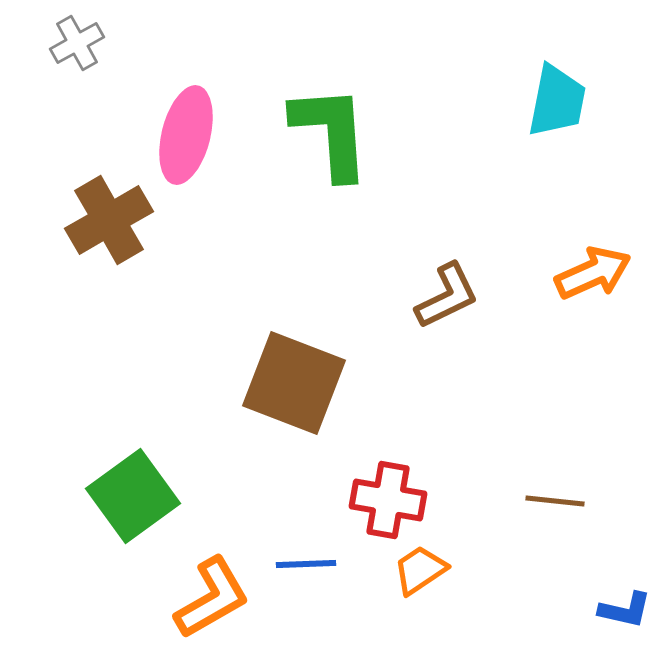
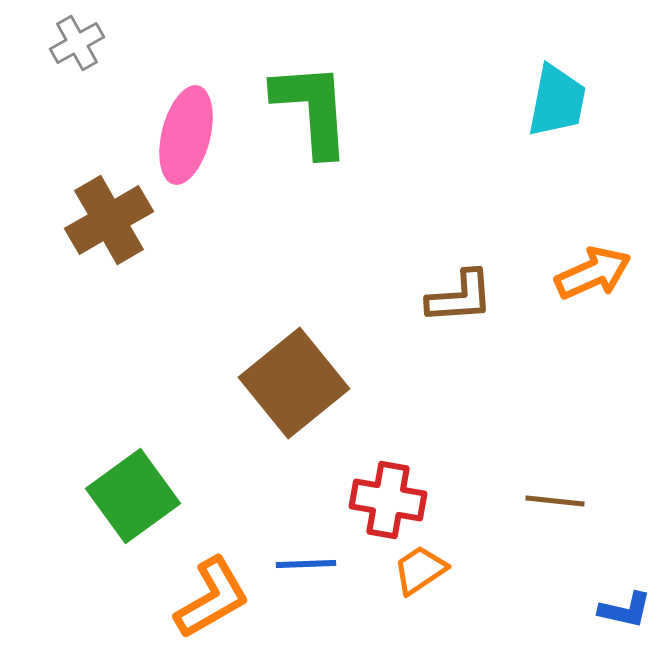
green L-shape: moved 19 px left, 23 px up
brown L-shape: moved 13 px right, 1 px down; rotated 22 degrees clockwise
brown square: rotated 30 degrees clockwise
